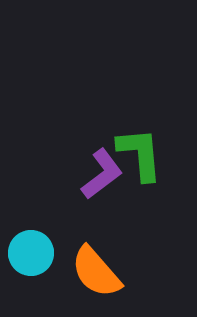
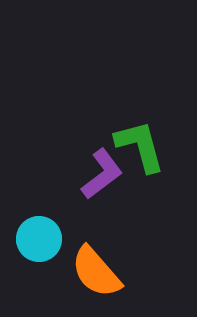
green L-shape: moved 8 px up; rotated 10 degrees counterclockwise
cyan circle: moved 8 px right, 14 px up
